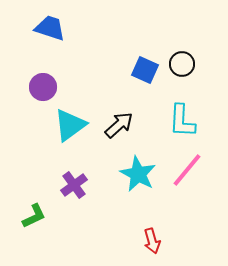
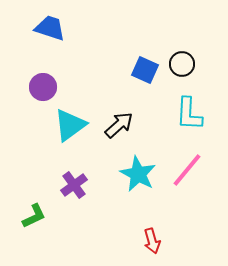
cyan L-shape: moved 7 px right, 7 px up
